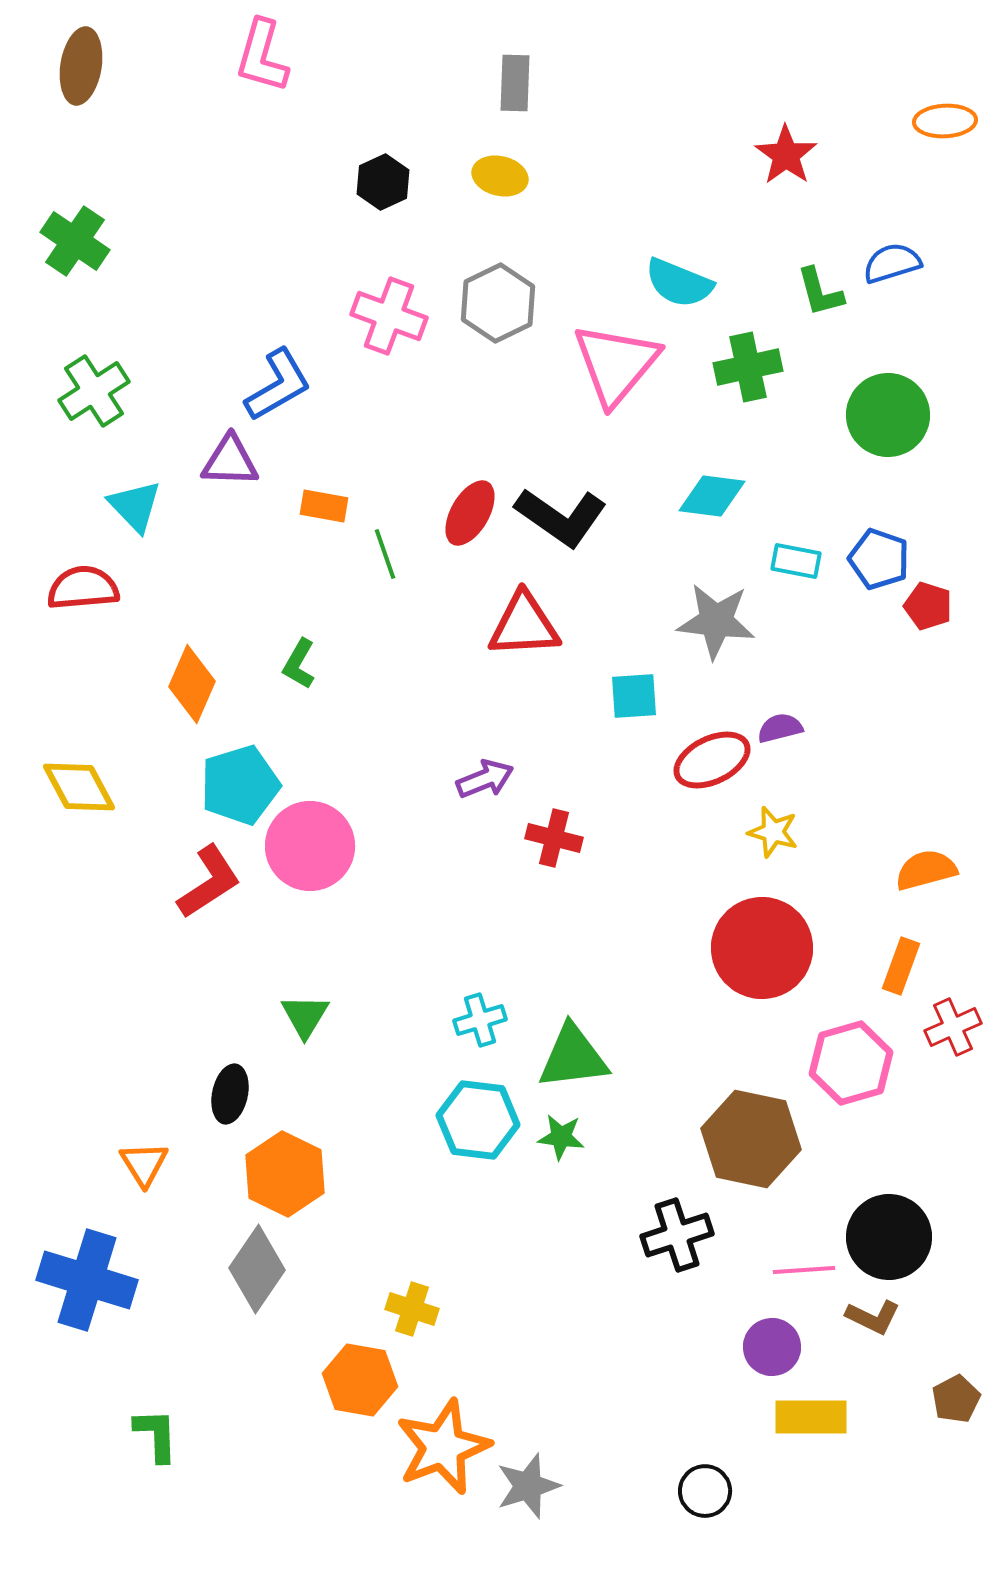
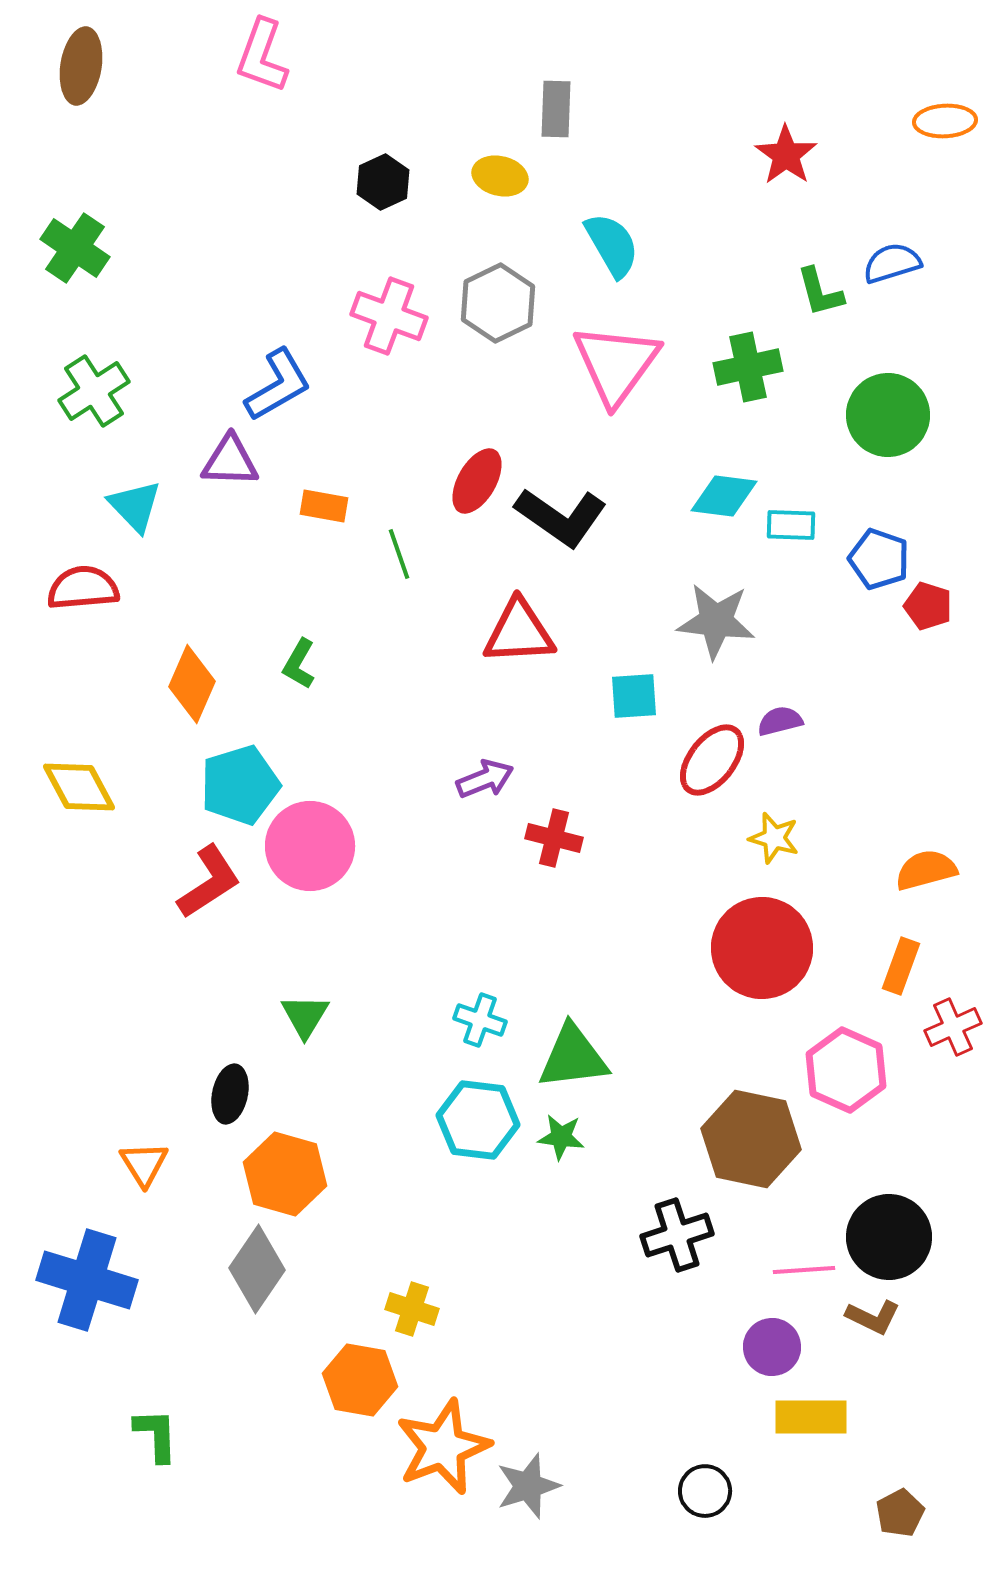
pink L-shape at (262, 56): rotated 4 degrees clockwise
gray rectangle at (515, 83): moved 41 px right, 26 px down
green cross at (75, 241): moved 7 px down
cyan semicircle at (679, 283): moved 67 px left, 38 px up; rotated 142 degrees counterclockwise
pink triangle at (616, 364): rotated 4 degrees counterclockwise
cyan diamond at (712, 496): moved 12 px right
red ellipse at (470, 513): moved 7 px right, 32 px up
green line at (385, 554): moved 14 px right
cyan rectangle at (796, 561): moved 5 px left, 36 px up; rotated 9 degrees counterclockwise
red triangle at (524, 625): moved 5 px left, 7 px down
purple semicircle at (780, 728): moved 7 px up
red ellipse at (712, 760): rotated 26 degrees counterclockwise
yellow star at (773, 832): moved 1 px right, 6 px down
cyan cross at (480, 1020): rotated 36 degrees clockwise
pink hexagon at (851, 1063): moved 5 px left, 7 px down; rotated 20 degrees counterclockwise
orange hexagon at (285, 1174): rotated 10 degrees counterclockwise
brown pentagon at (956, 1399): moved 56 px left, 114 px down
